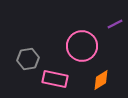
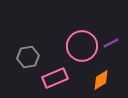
purple line: moved 4 px left, 19 px down
gray hexagon: moved 2 px up
pink rectangle: moved 1 px up; rotated 35 degrees counterclockwise
